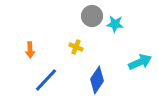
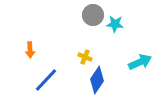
gray circle: moved 1 px right, 1 px up
yellow cross: moved 9 px right, 10 px down
